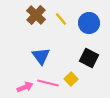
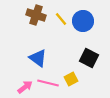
brown cross: rotated 24 degrees counterclockwise
blue circle: moved 6 px left, 2 px up
blue triangle: moved 3 px left, 2 px down; rotated 18 degrees counterclockwise
yellow square: rotated 16 degrees clockwise
pink arrow: rotated 14 degrees counterclockwise
